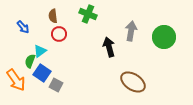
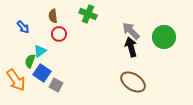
gray arrow: rotated 54 degrees counterclockwise
black arrow: moved 22 px right
